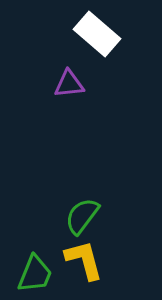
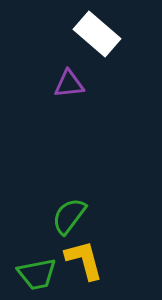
green semicircle: moved 13 px left
green trapezoid: moved 2 px right; rotated 57 degrees clockwise
